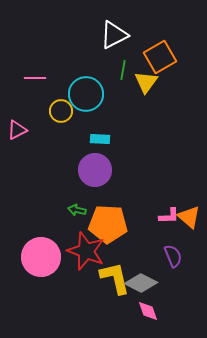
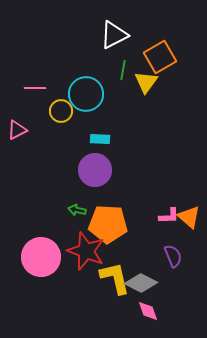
pink line: moved 10 px down
